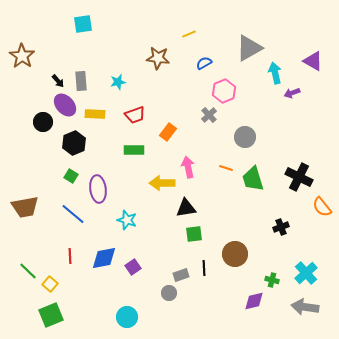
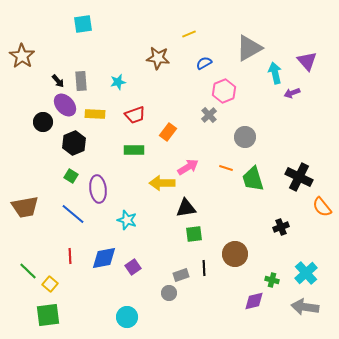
purple triangle at (313, 61): moved 6 px left; rotated 20 degrees clockwise
pink arrow at (188, 167): rotated 70 degrees clockwise
green square at (51, 315): moved 3 px left; rotated 15 degrees clockwise
